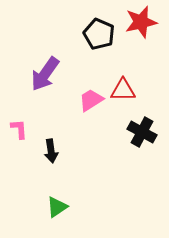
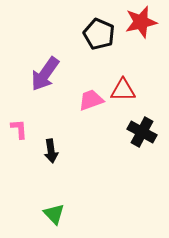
pink trapezoid: rotated 12 degrees clockwise
green triangle: moved 3 px left, 7 px down; rotated 40 degrees counterclockwise
